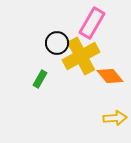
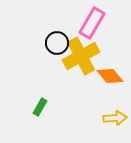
green rectangle: moved 28 px down
